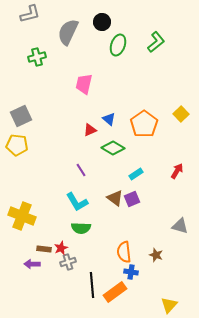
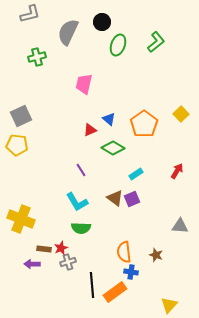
yellow cross: moved 1 px left, 3 px down
gray triangle: rotated 12 degrees counterclockwise
